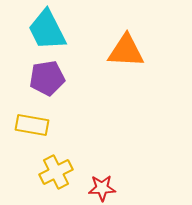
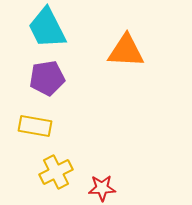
cyan trapezoid: moved 2 px up
yellow rectangle: moved 3 px right, 1 px down
